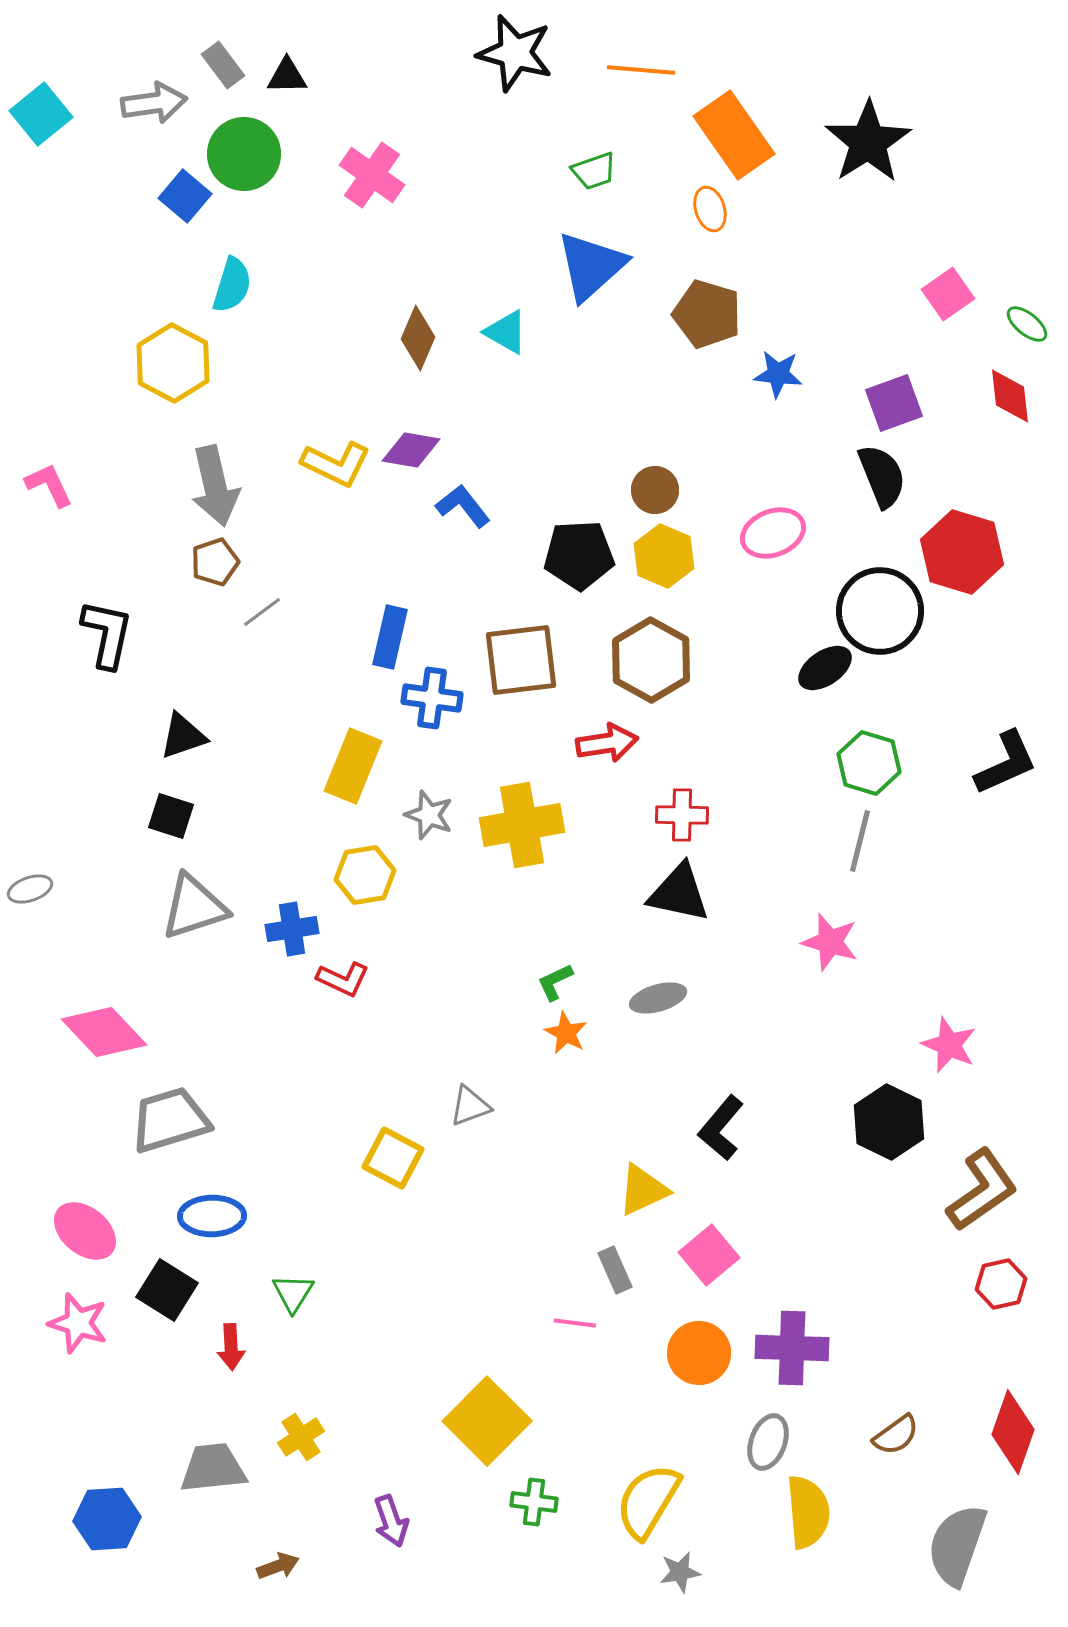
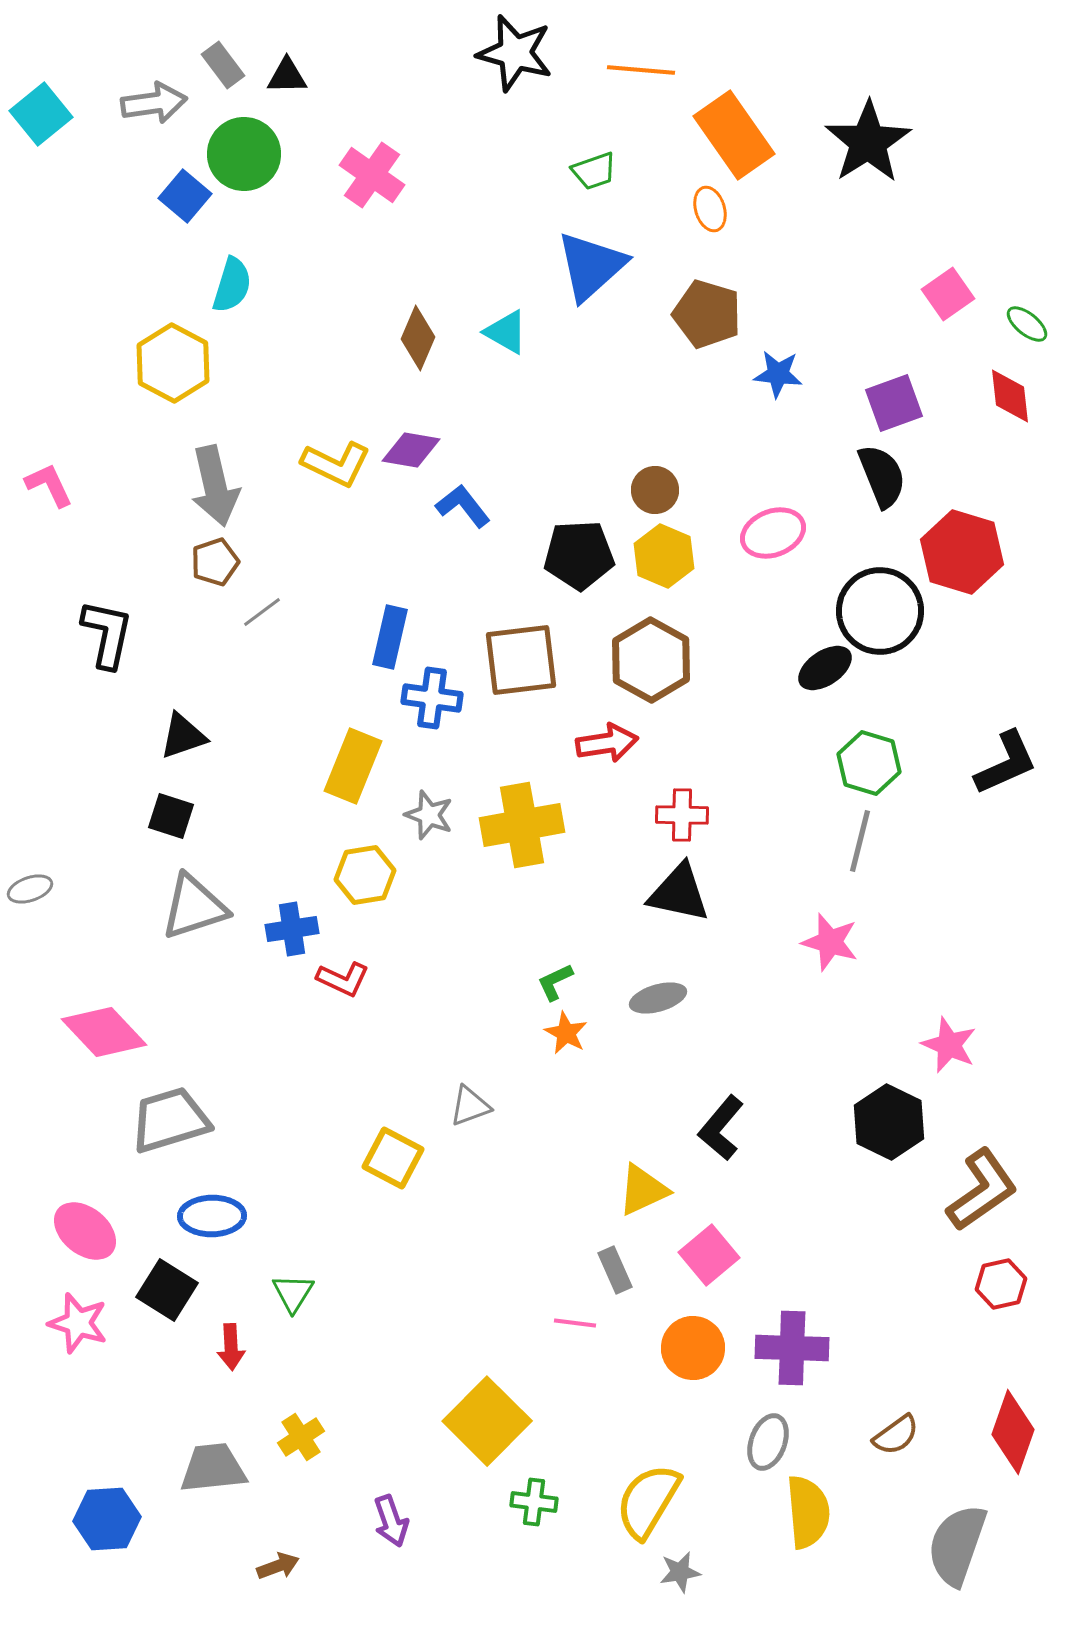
orange circle at (699, 1353): moved 6 px left, 5 px up
